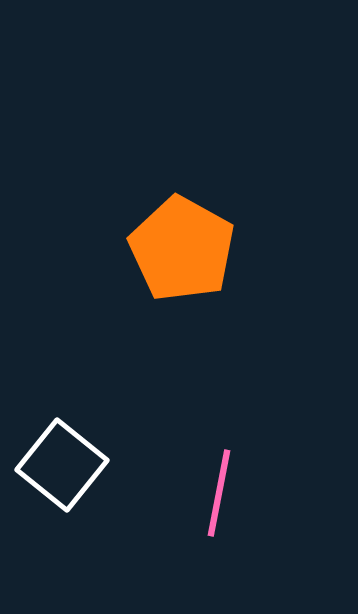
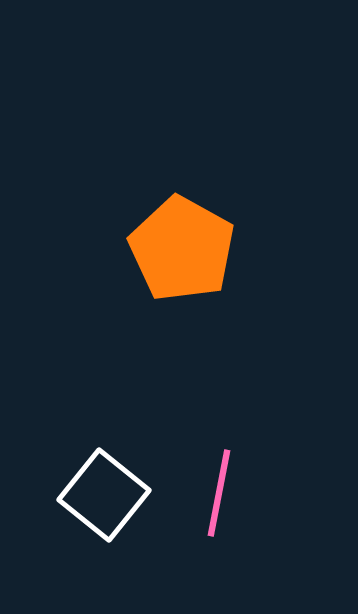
white square: moved 42 px right, 30 px down
